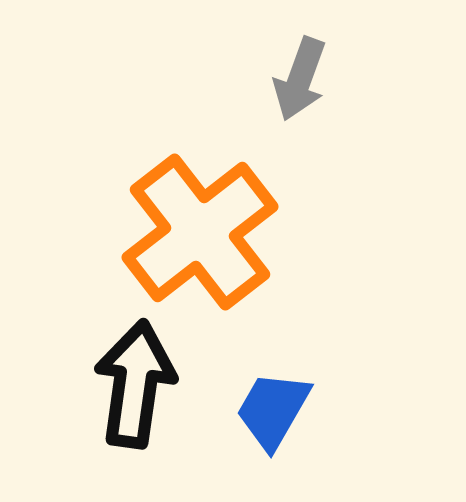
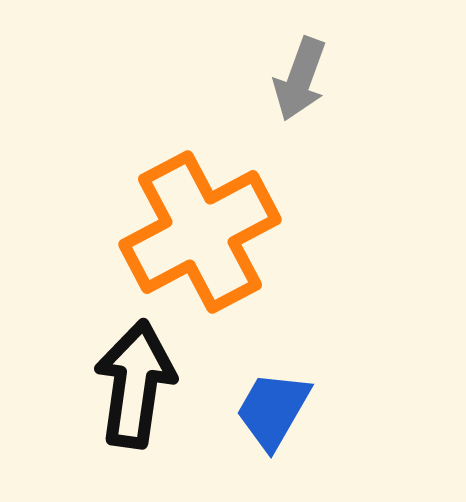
orange cross: rotated 10 degrees clockwise
